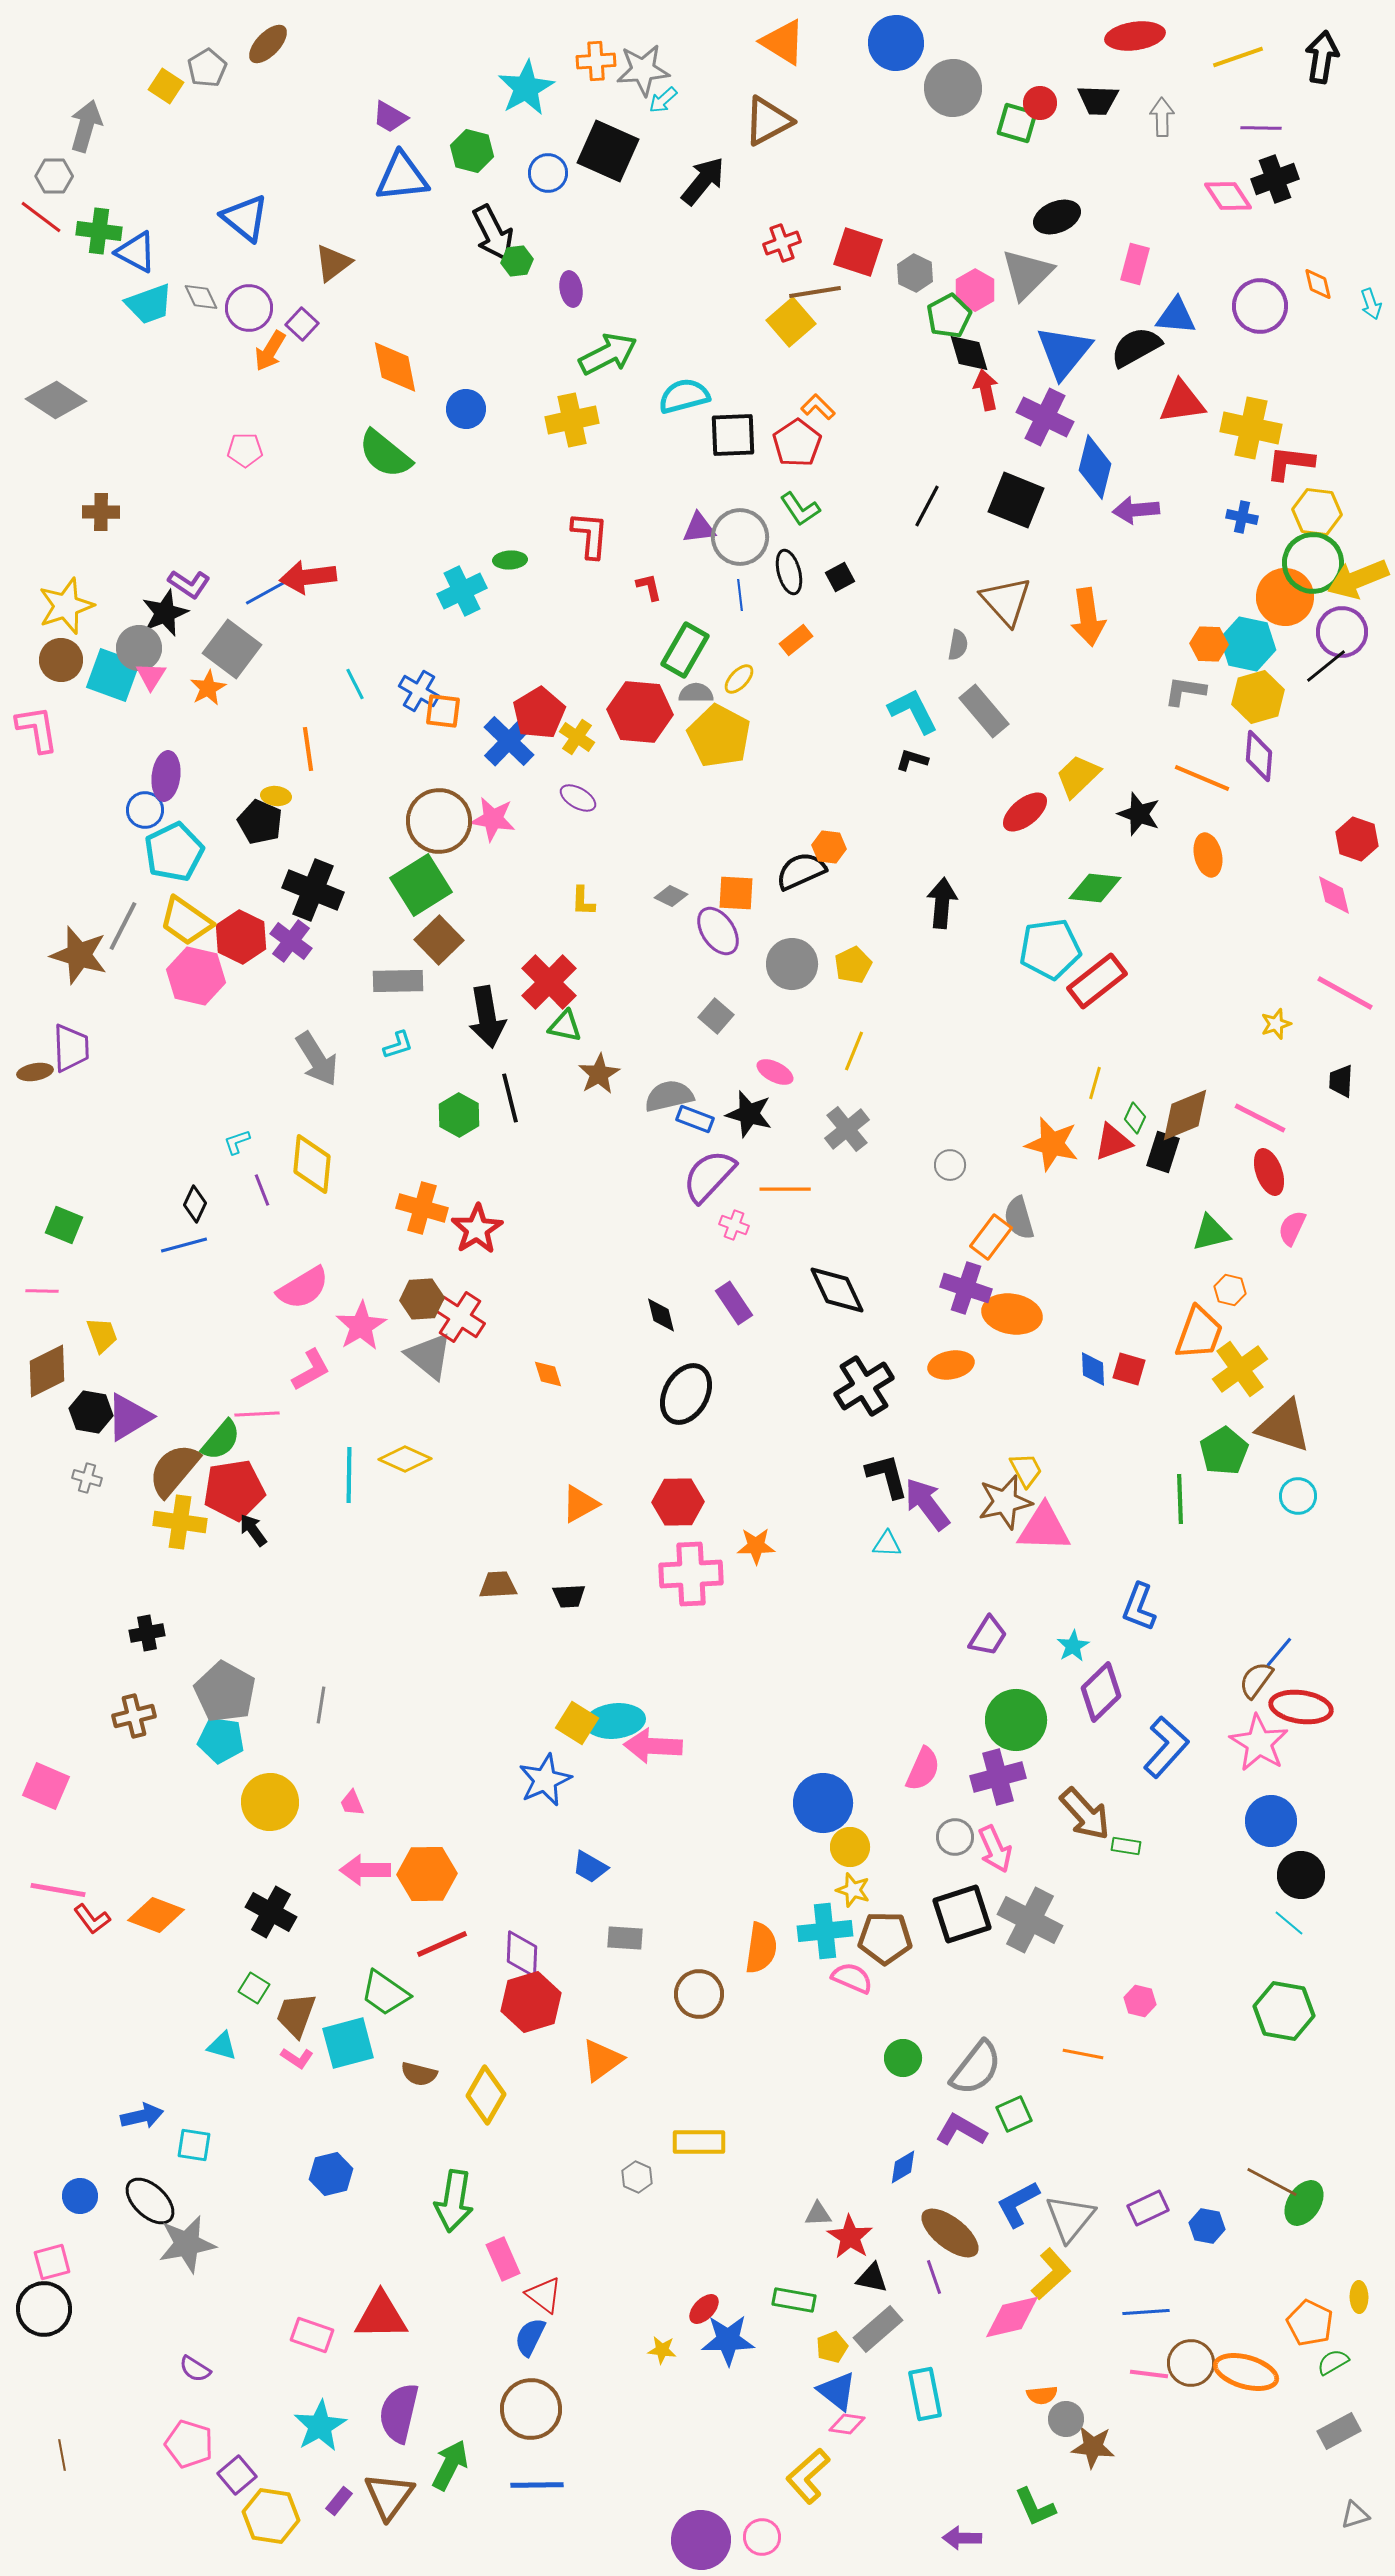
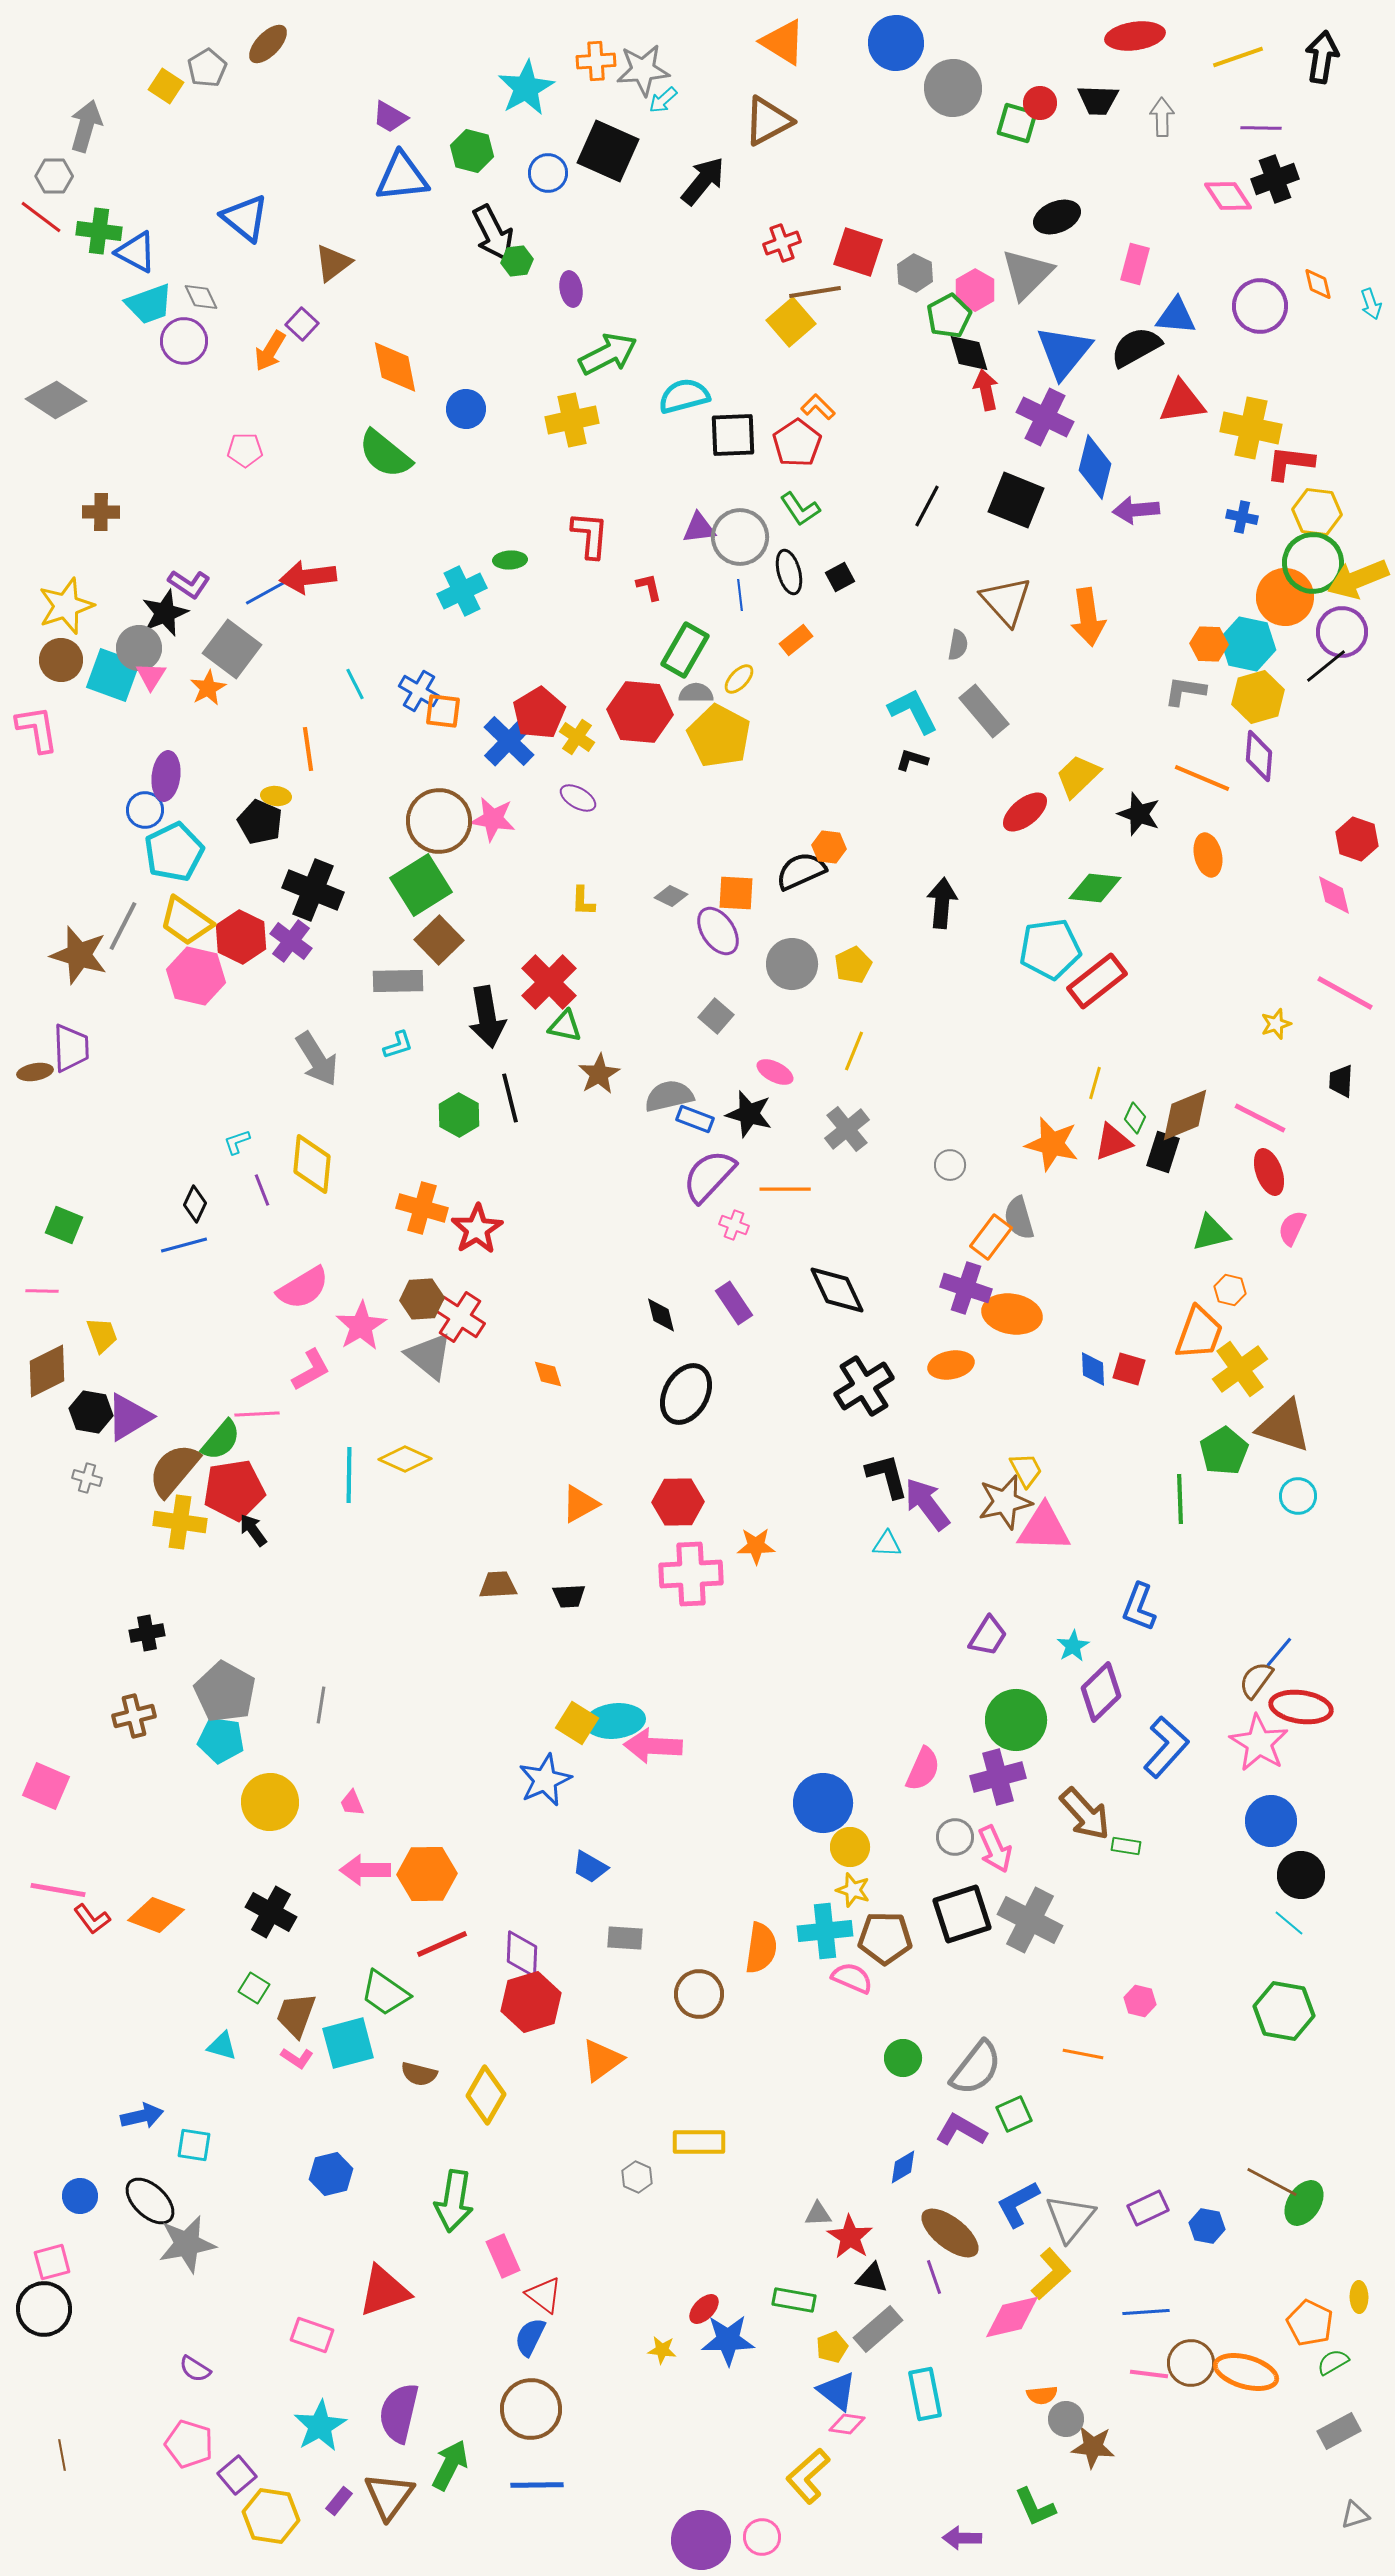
purple circle at (249, 308): moved 65 px left, 33 px down
pink rectangle at (503, 2259): moved 3 px up
red triangle at (381, 2316): moved 3 px right, 25 px up; rotated 18 degrees counterclockwise
